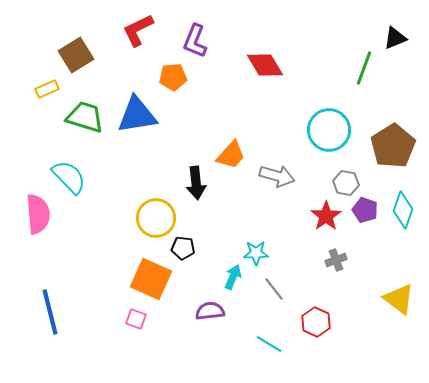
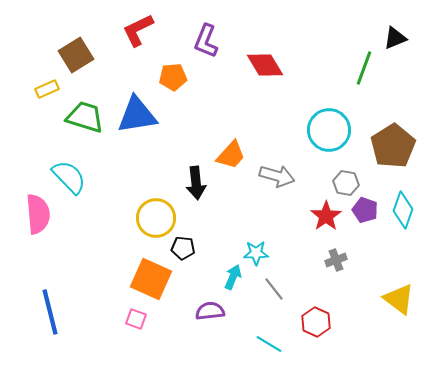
purple L-shape: moved 11 px right
